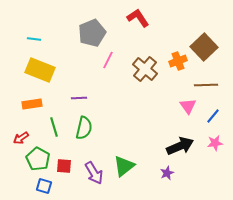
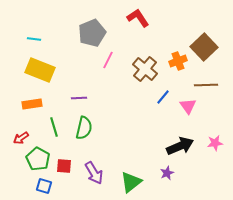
blue line: moved 50 px left, 19 px up
green triangle: moved 7 px right, 16 px down
